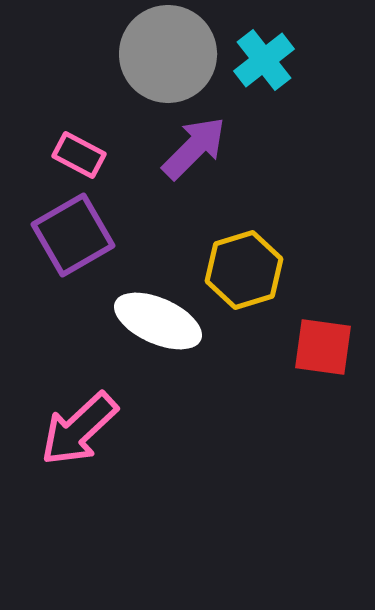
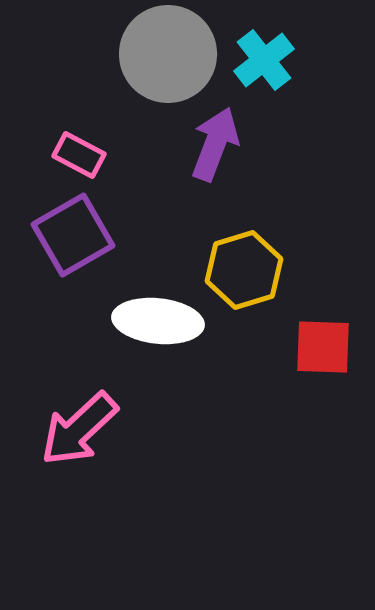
purple arrow: moved 21 px right, 4 px up; rotated 24 degrees counterclockwise
white ellipse: rotated 18 degrees counterclockwise
red square: rotated 6 degrees counterclockwise
